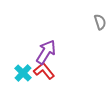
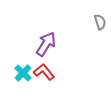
purple arrow: moved 8 px up
red L-shape: moved 1 px down
